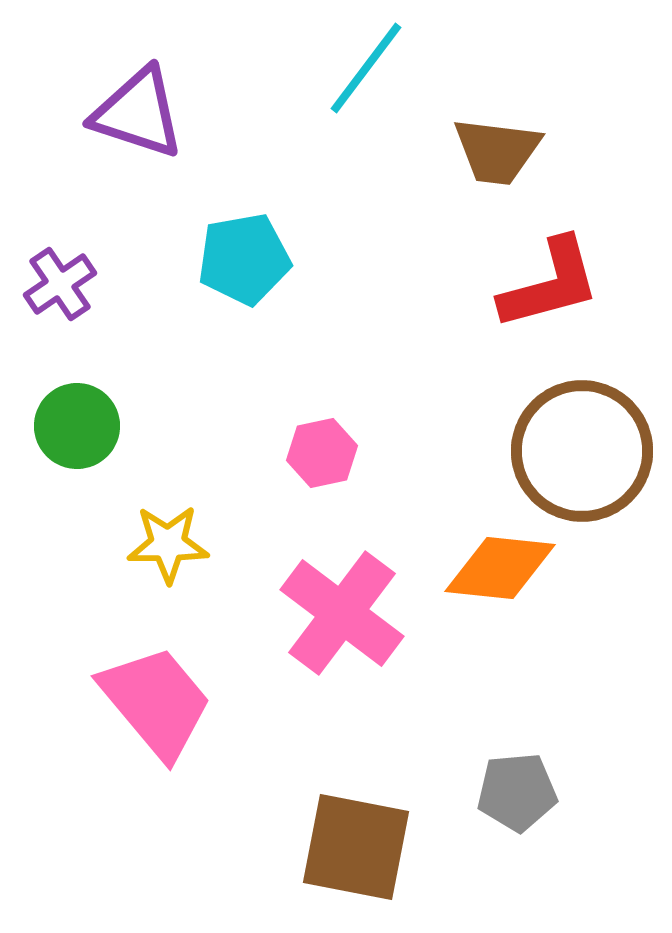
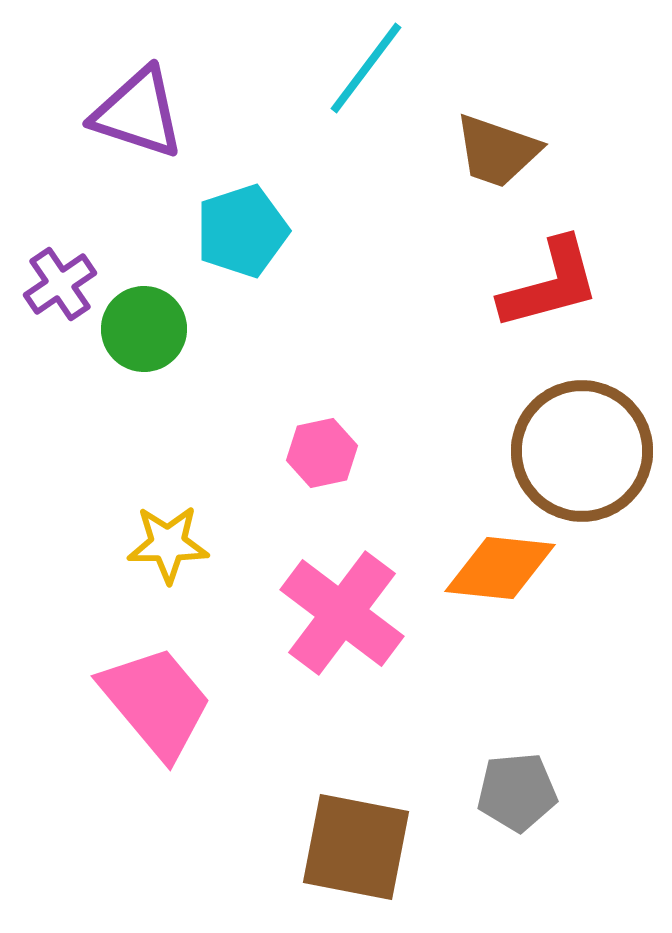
brown trapezoid: rotated 12 degrees clockwise
cyan pentagon: moved 2 px left, 28 px up; rotated 8 degrees counterclockwise
green circle: moved 67 px right, 97 px up
